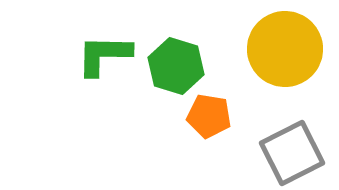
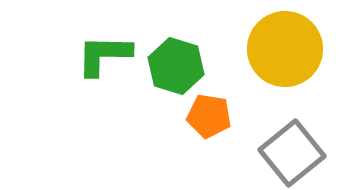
gray square: rotated 12 degrees counterclockwise
